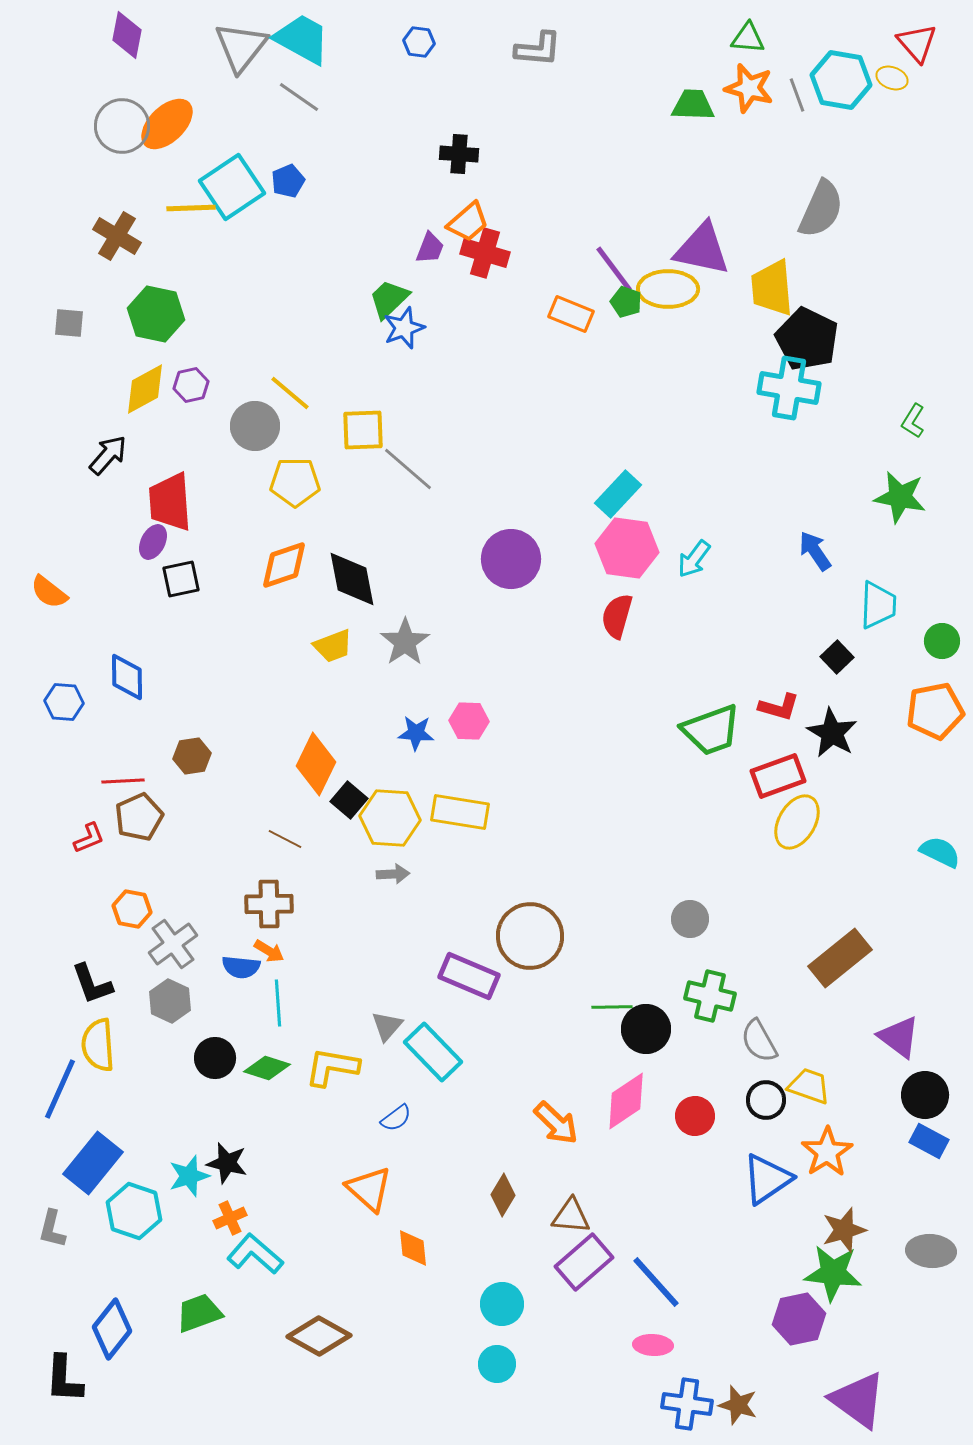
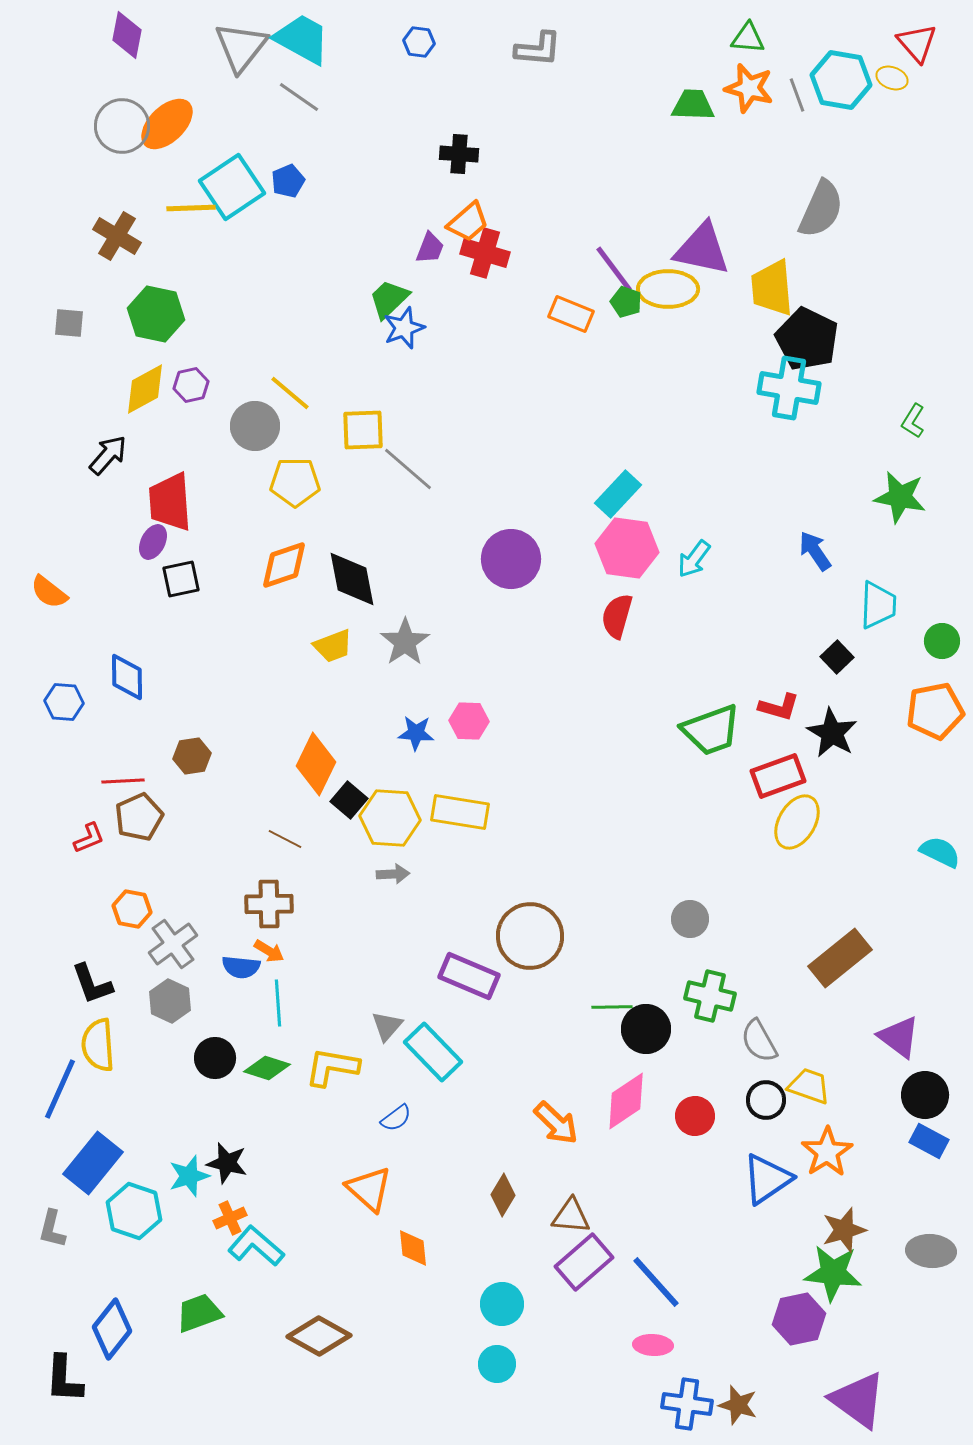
cyan L-shape at (255, 1254): moved 1 px right, 8 px up
